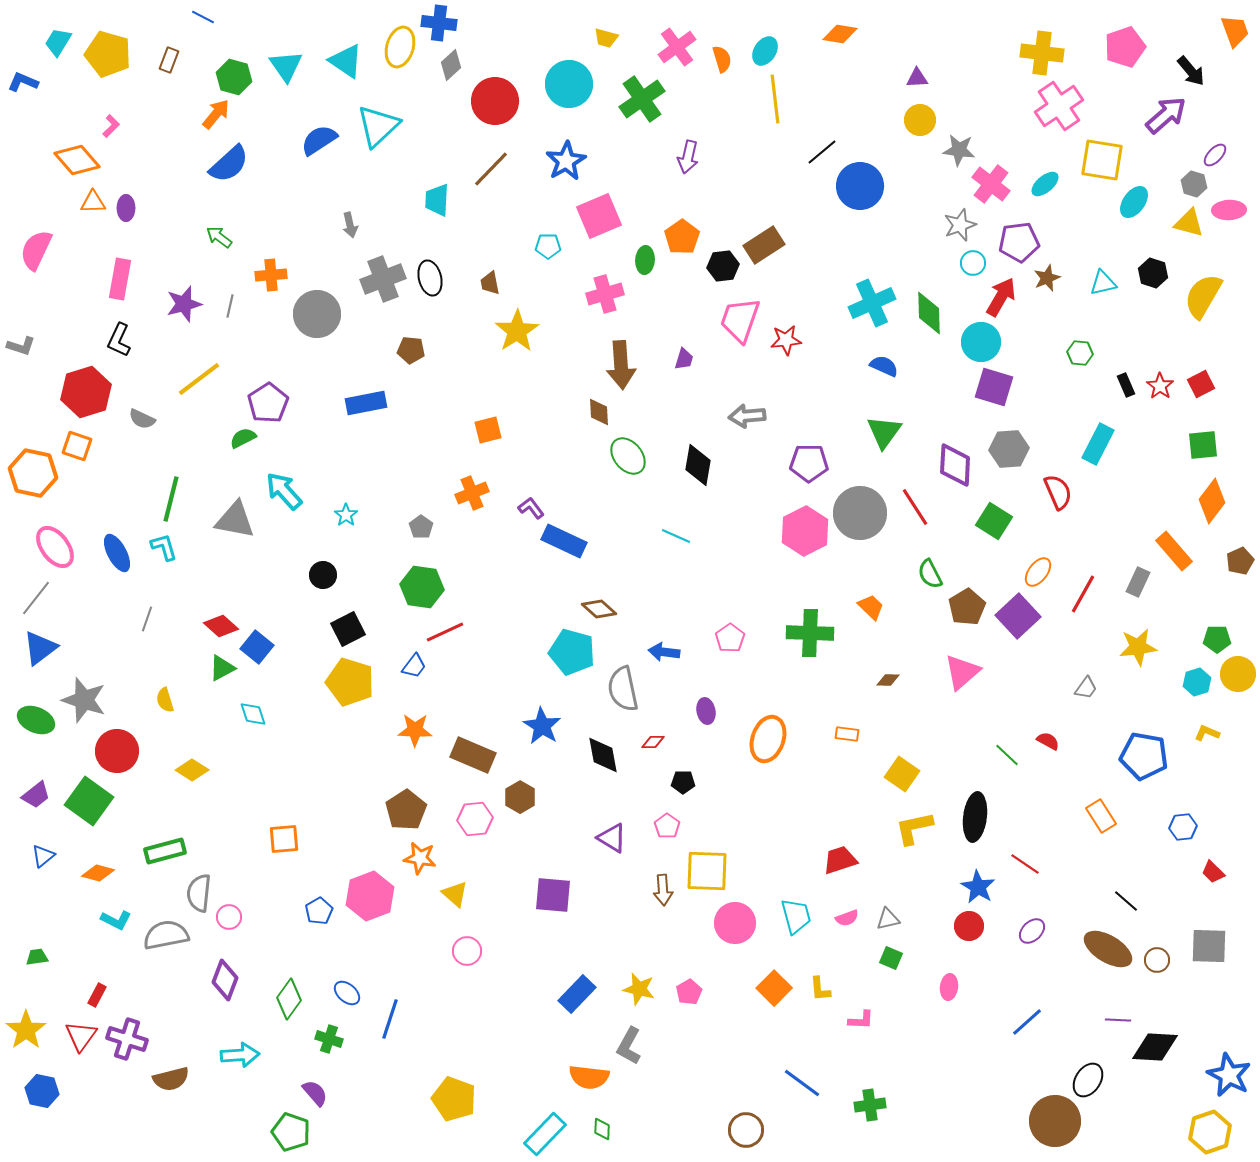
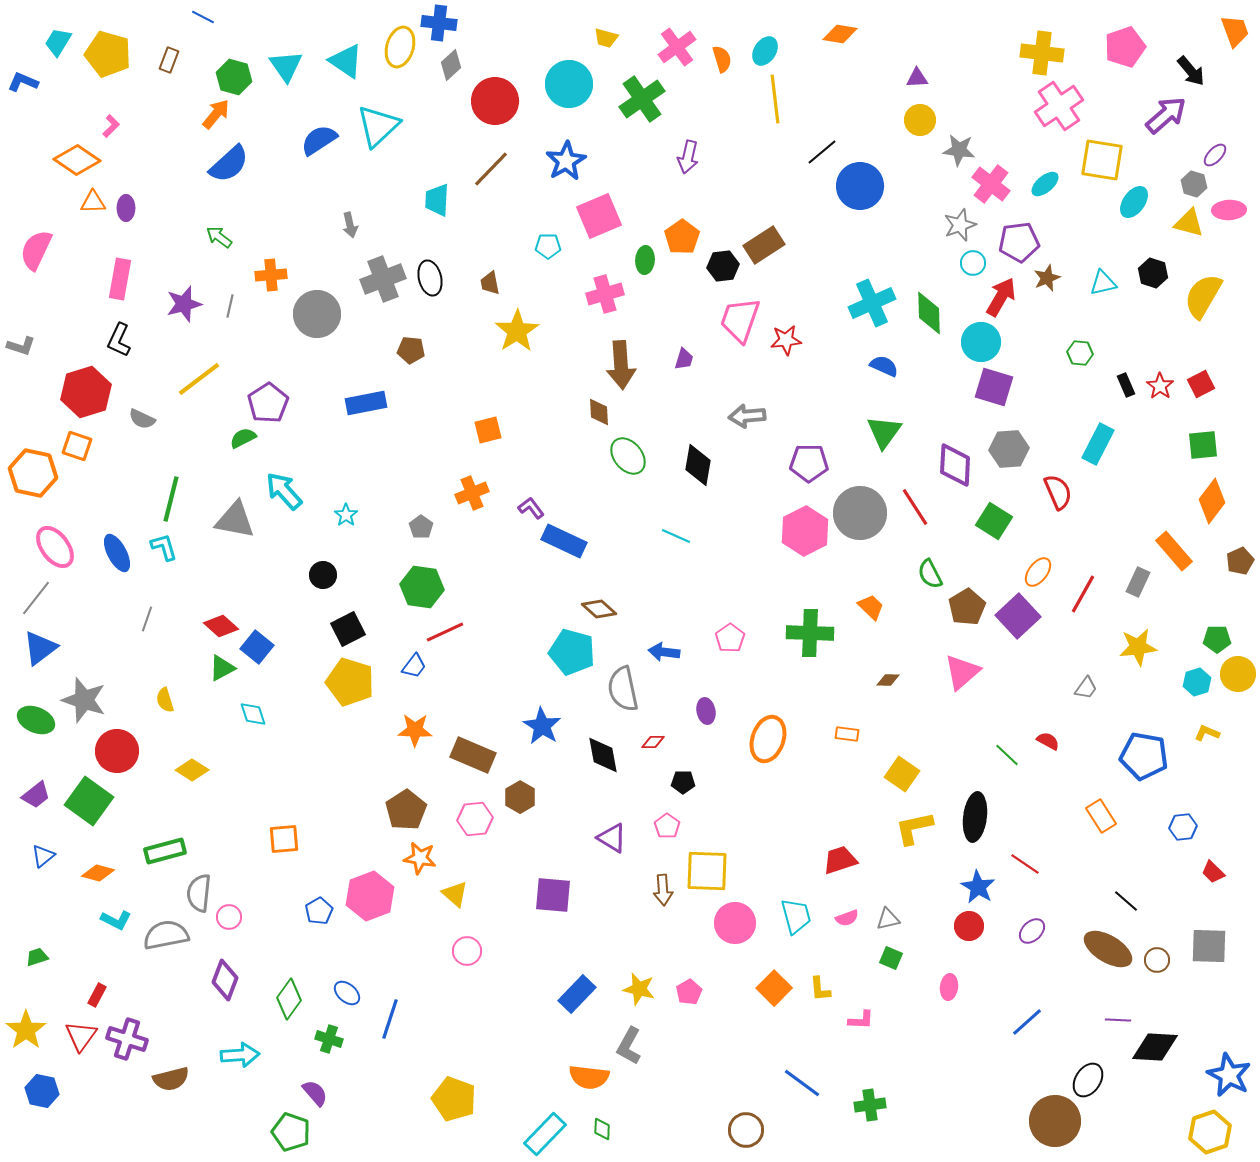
orange diamond at (77, 160): rotated 15 degrees counterclockwise
green trapezoid at (37, 957): rotated 10 degrees counterclockwise
